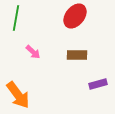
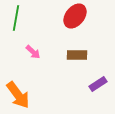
purple rectangle: rotated 18 degrees counterclockwise
